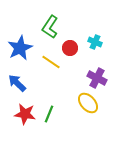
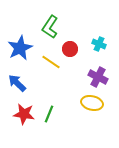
cyan cross: moved 4 px right, 2 px down
red circle: moved 1 px down
purple cross: moved 1 px right, 1 px up
yellow ellipse: moved 4 px right; rotated 35 degrees counterclockwise
red star: moved 1 px left
